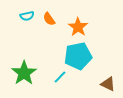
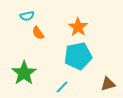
orange semicircle: moved 11 px left, 14 px down
cyan line: moved 2 px right, 10 px down
brown triangle: rotated 42 degrees counterclockwise
